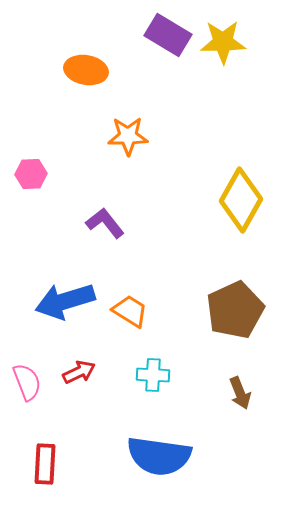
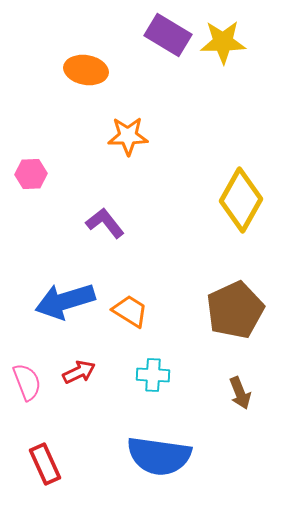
red rectangle: rotated 27 degrees counterclockwise
